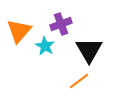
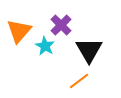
purple cross: moved 1 px down; rotated 25 degrees counterclockwise
